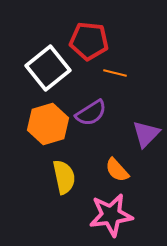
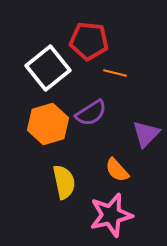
yellow semicircle: moved 5 px down
pink star: rotated 6 degrees counterclockwise
